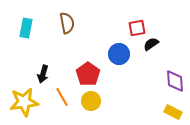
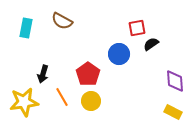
brown semicircle: moved 5 px left, 2 px up; rotated 130 degrees clockwise
